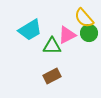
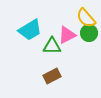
yellow semicircle: moved 2 px right
